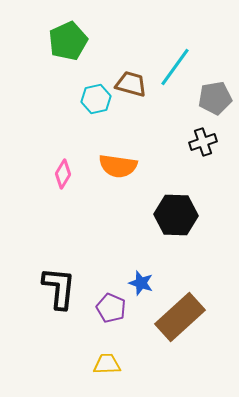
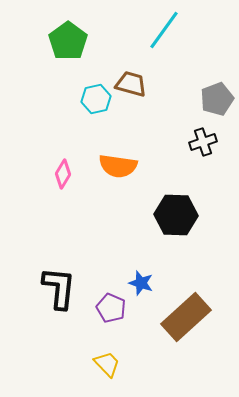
green pentagon: rotated 12 degrees counterclockwise
cyan line: moved 11 px left, 37 px up
gray pentagon: moved 2 px right, 1 px down; rotated 12 degrees counterclockwise
brown rectangle: moved 6 px right
yellow trapezoid: rotated 48 degrees clockwise
